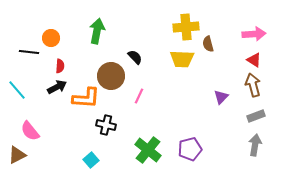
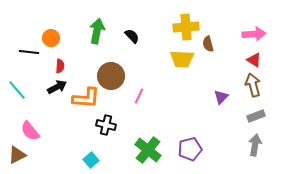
black semicircle: moved 3 px left, 21 px up
